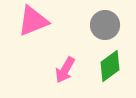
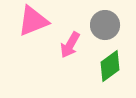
pink arrow: moved 5 px right, 25 px up
